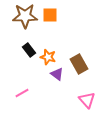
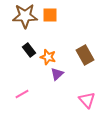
brown rectangle: moved 6 px right, 9 px up
purple triangle: rotated 40 degrees clockwise
pink line: moved 1 px down
